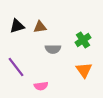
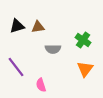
brown triangle: moved 2 px left
green cross: rotated 21 degrees counterclockwise
orange triangle: moved 1 px right, 1 px up; rotated 12 degrees clockwise
pink semicircle: moved 1 px up; rotated 80 degrees clockwise
